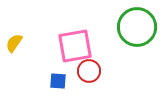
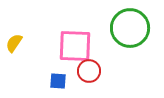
green circle: moved 7 px left, 1 px down
pink square: rotated 12 degrees clockwise
